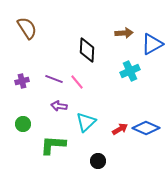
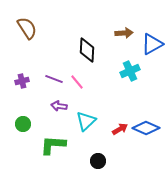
cyan triangle: moved 1 px up
